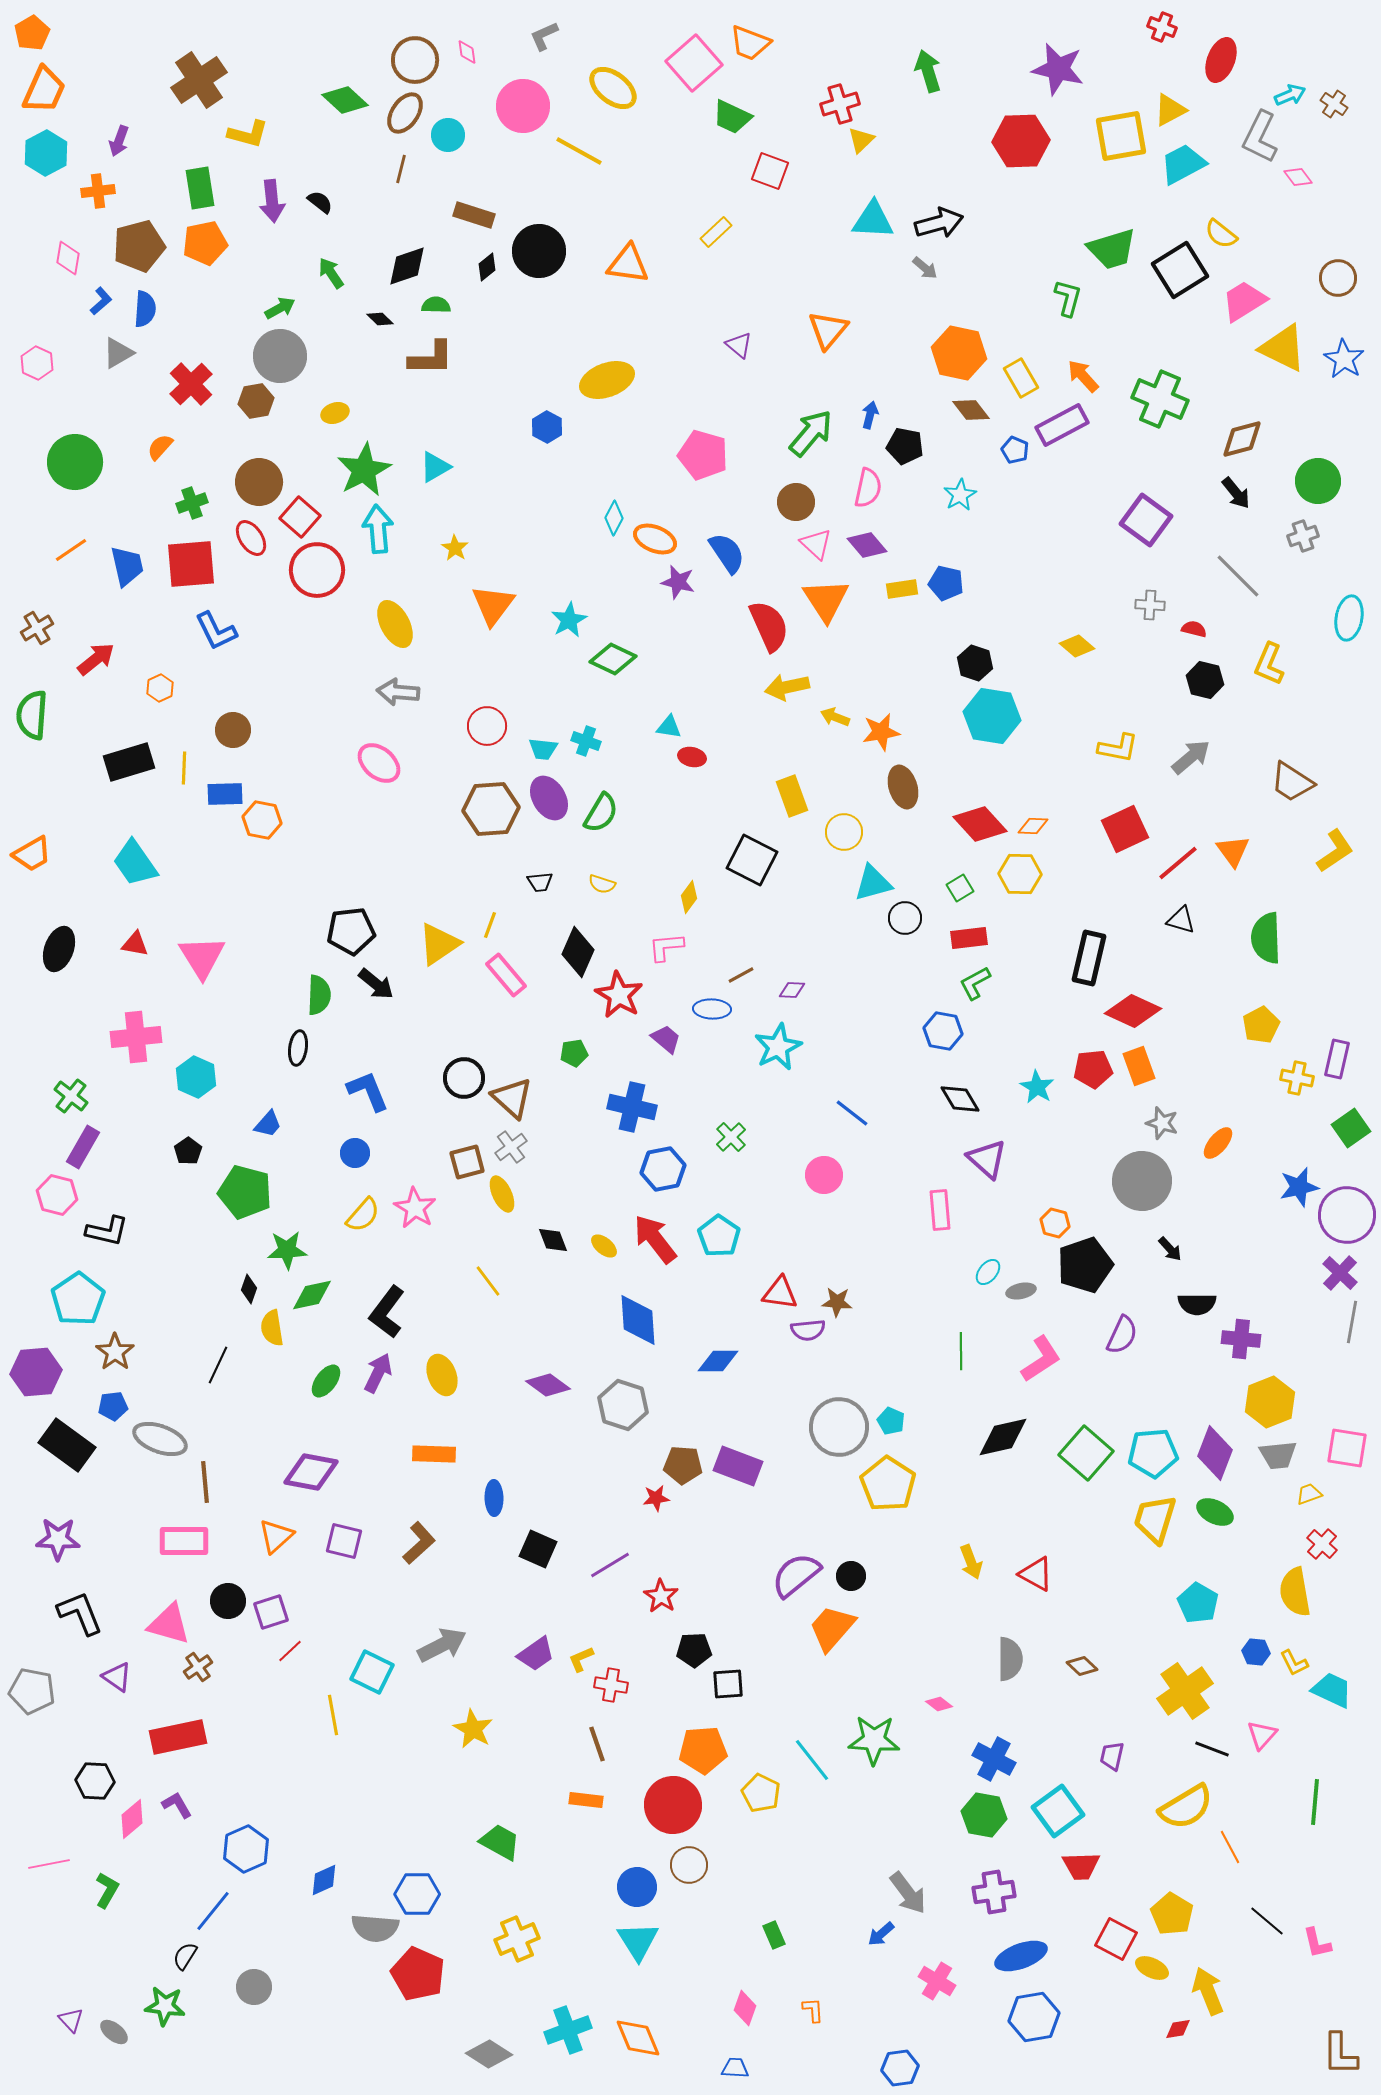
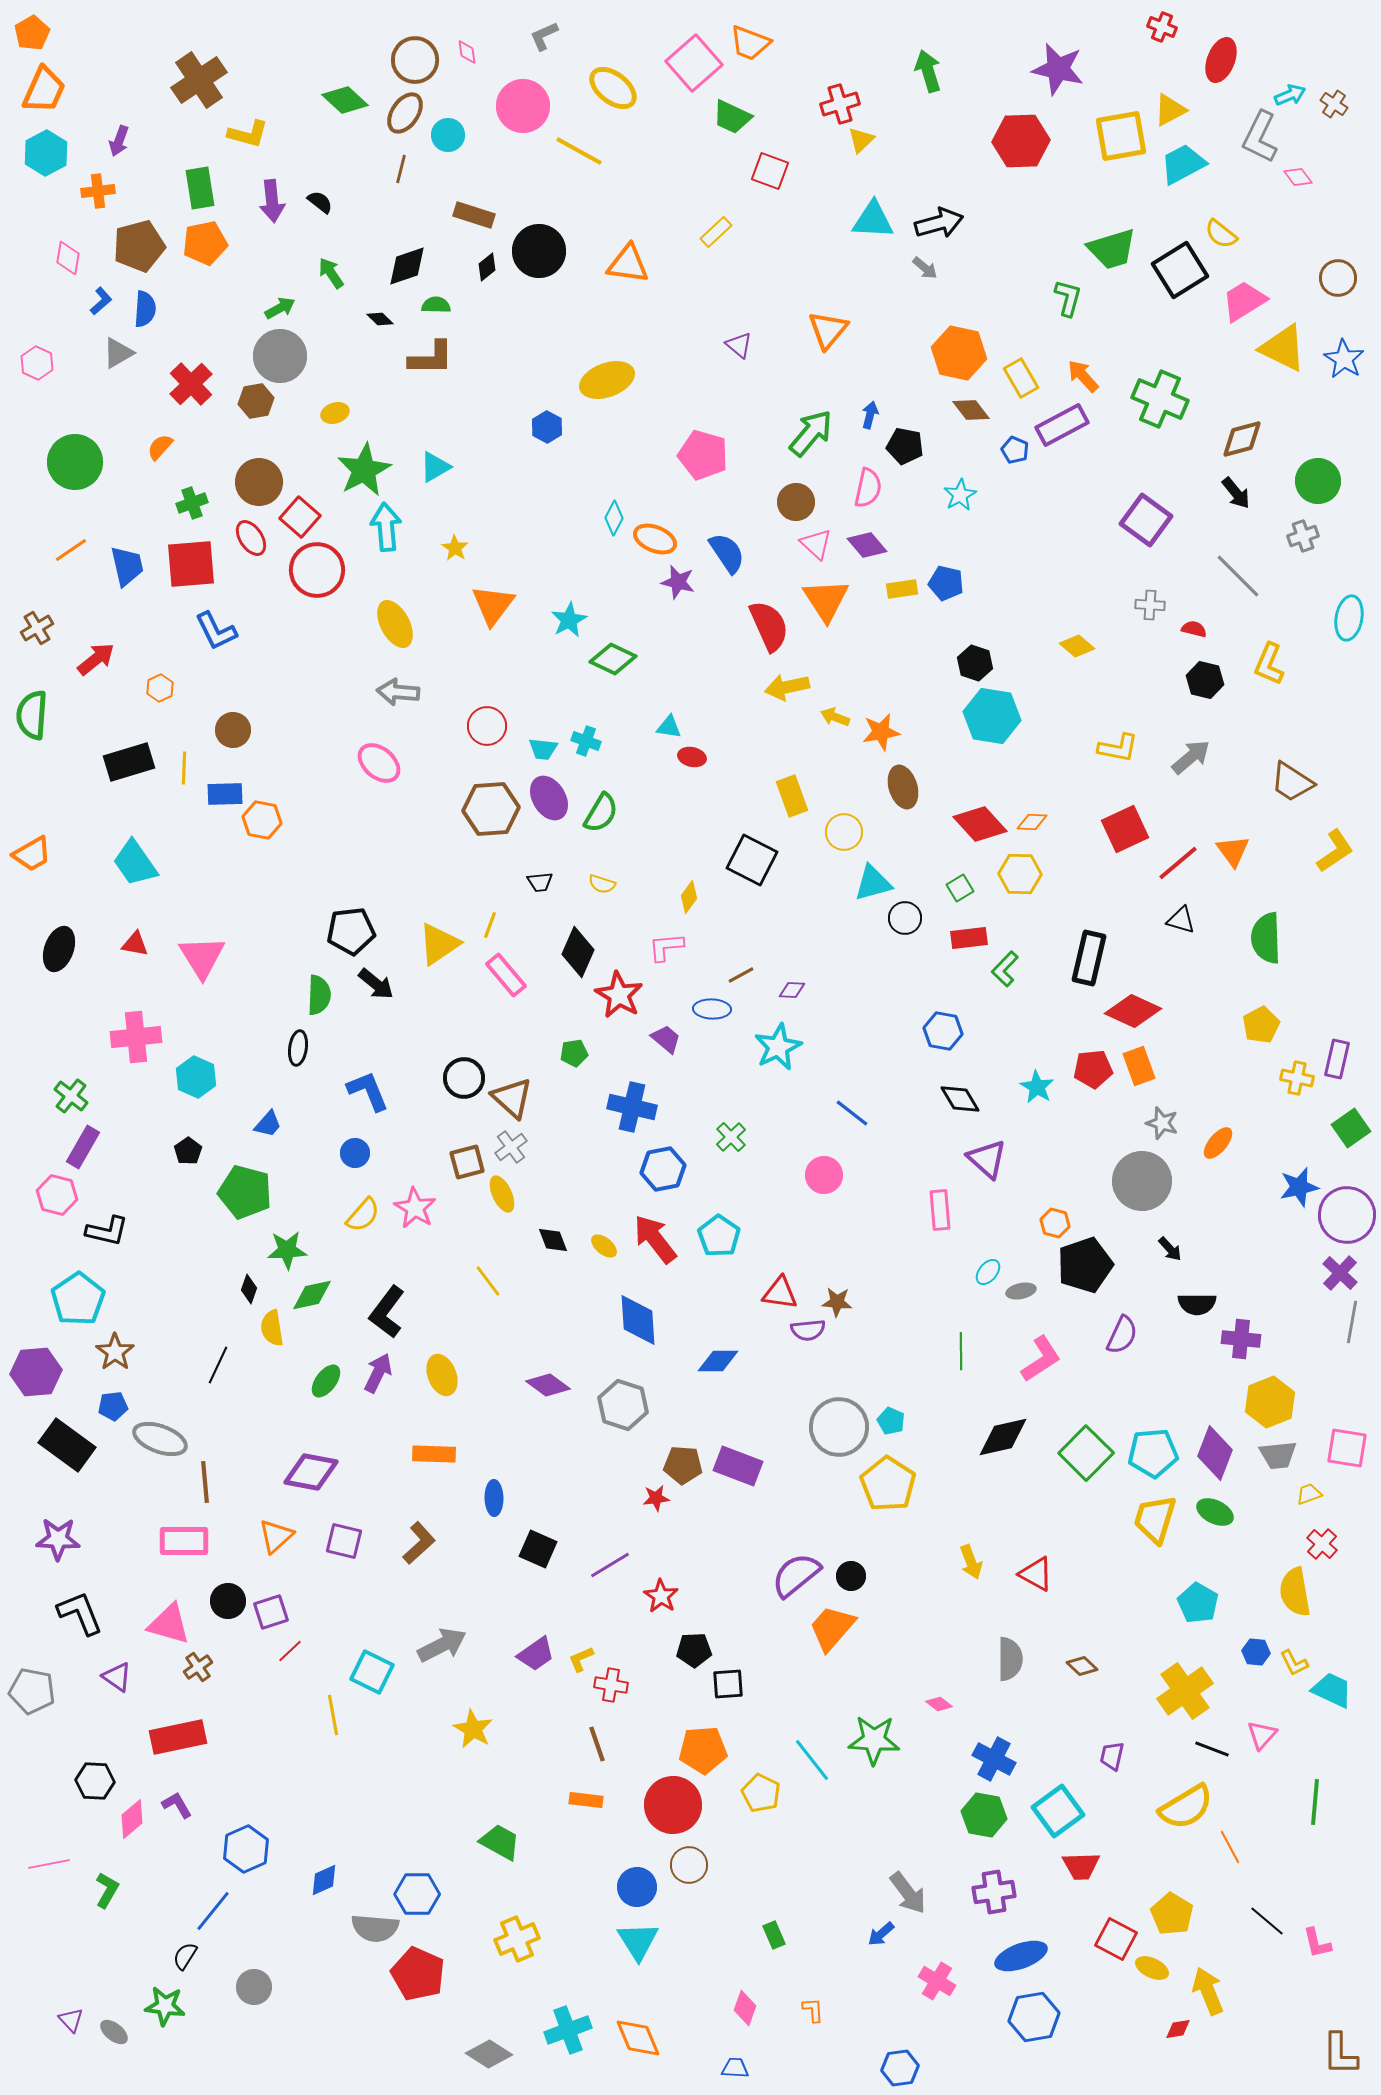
cyan arrow at (378, 529): moved 8 px right, 2 px up
orange diamond at (1033, 826): moved 1 px left, 4 px up
green L-shape at (975, 983): moved 30 px right, 14 px up; rotated 18 degrees counterclockwise
green square at (1086, 1453): rotated 4 degrees clockwise
